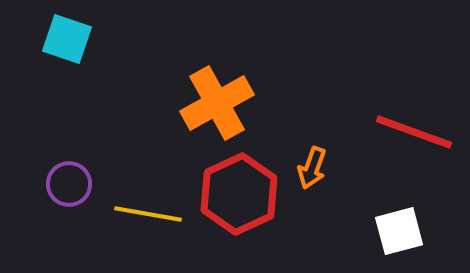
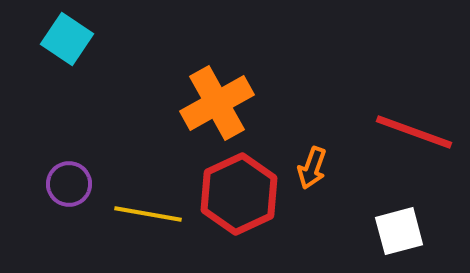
cyan square: rotated 15 degrees clockwise
